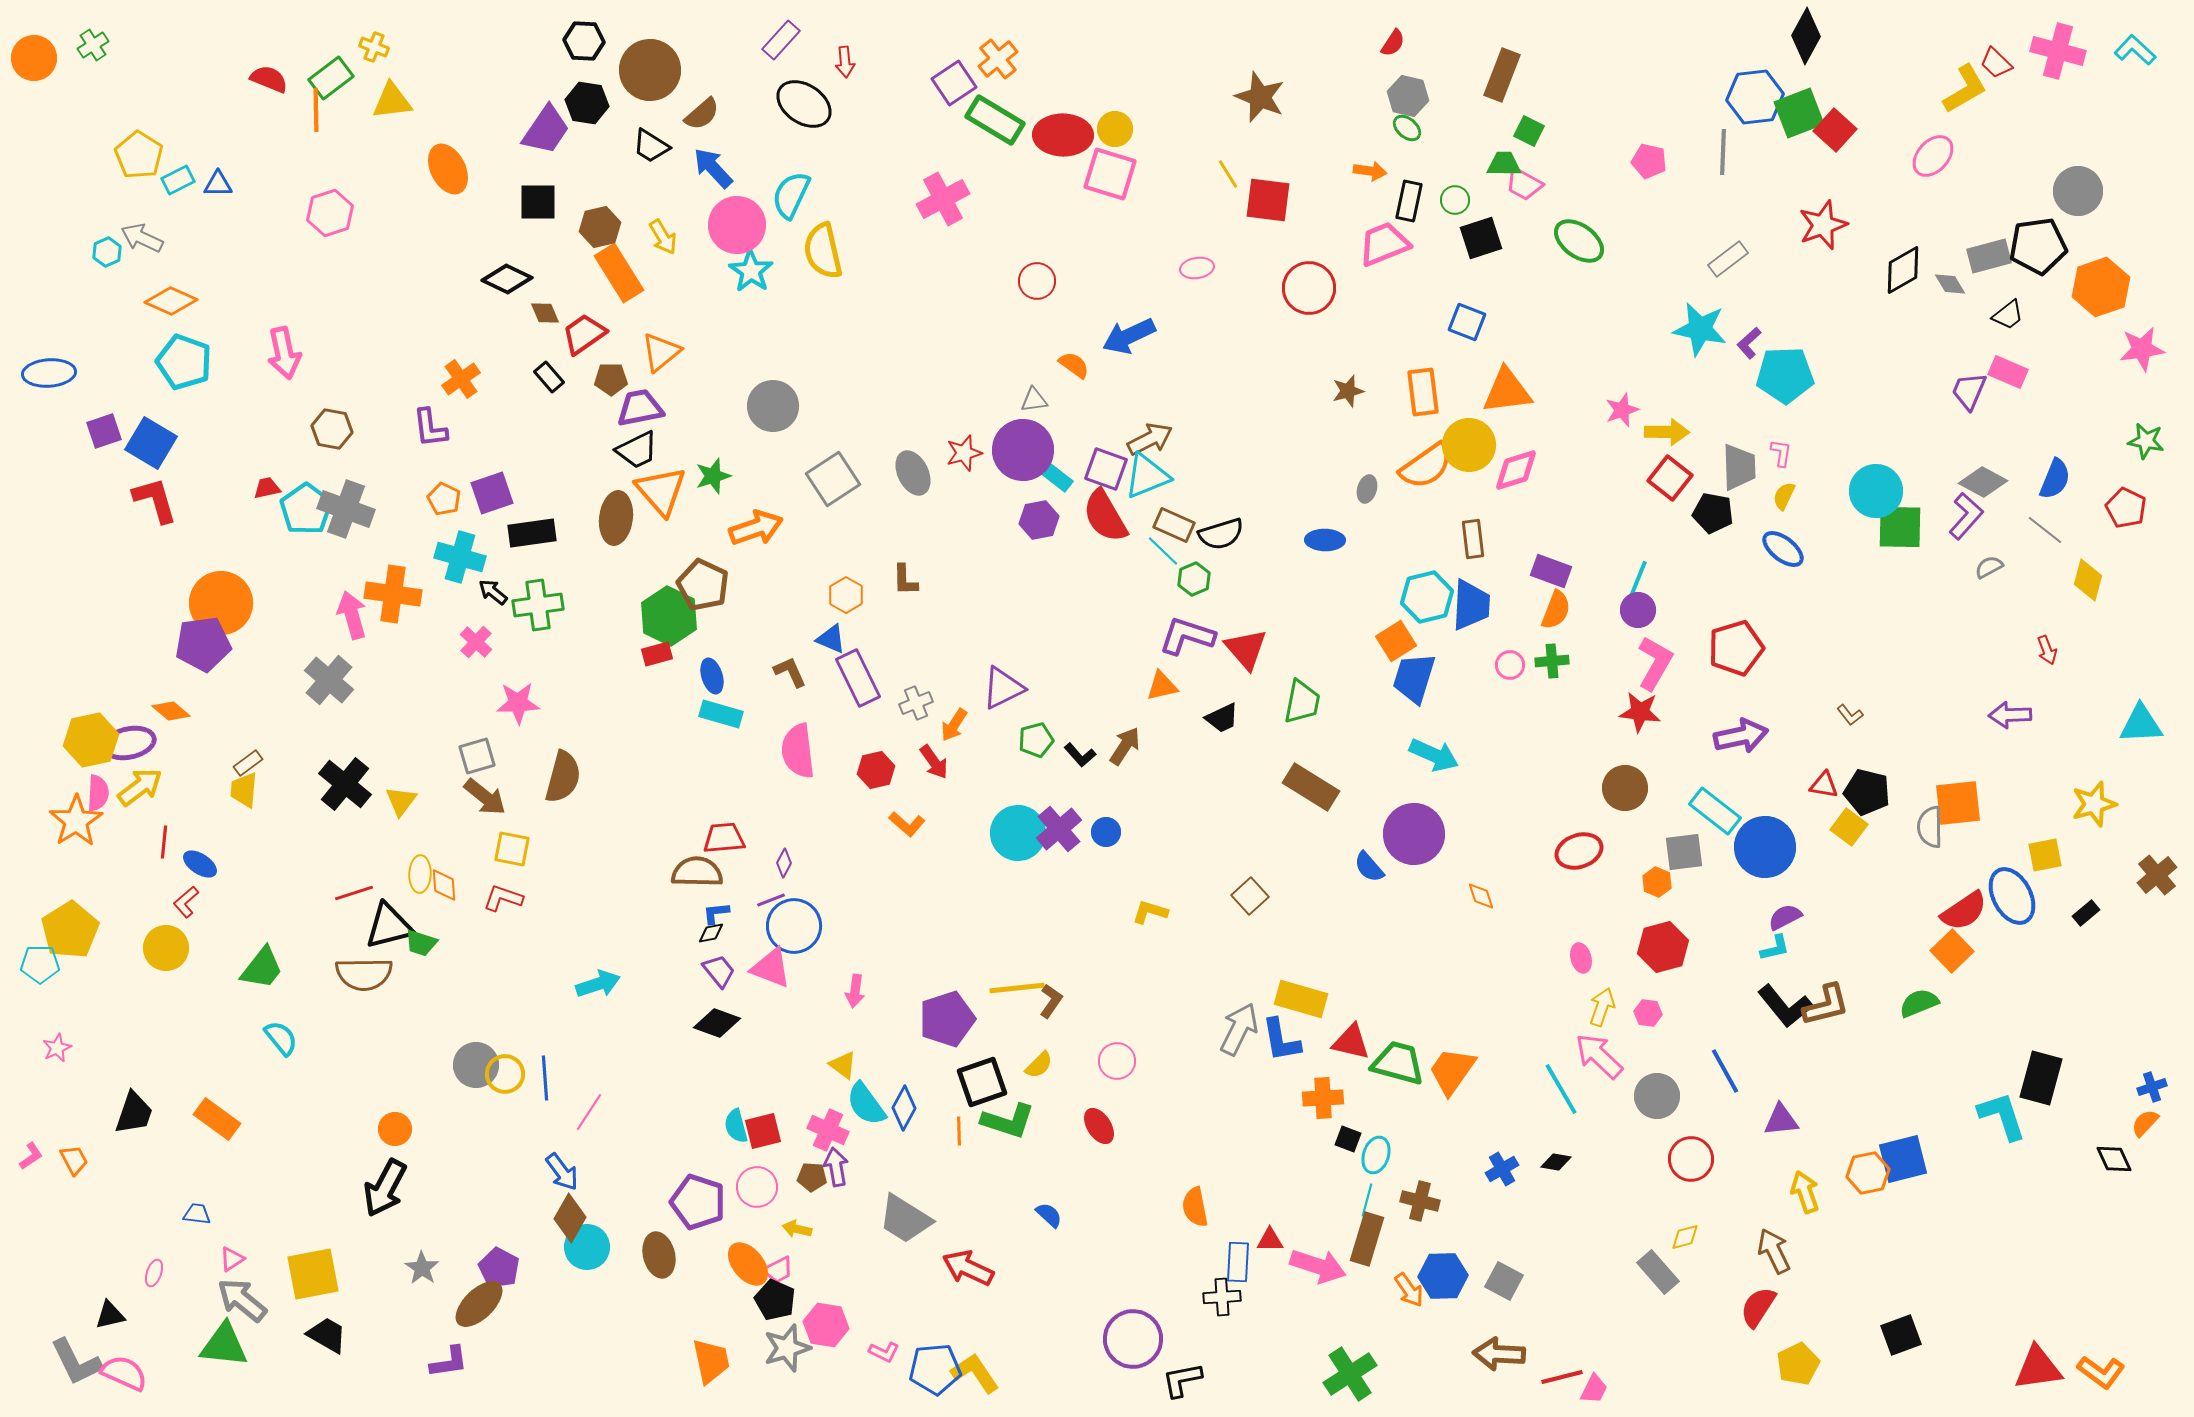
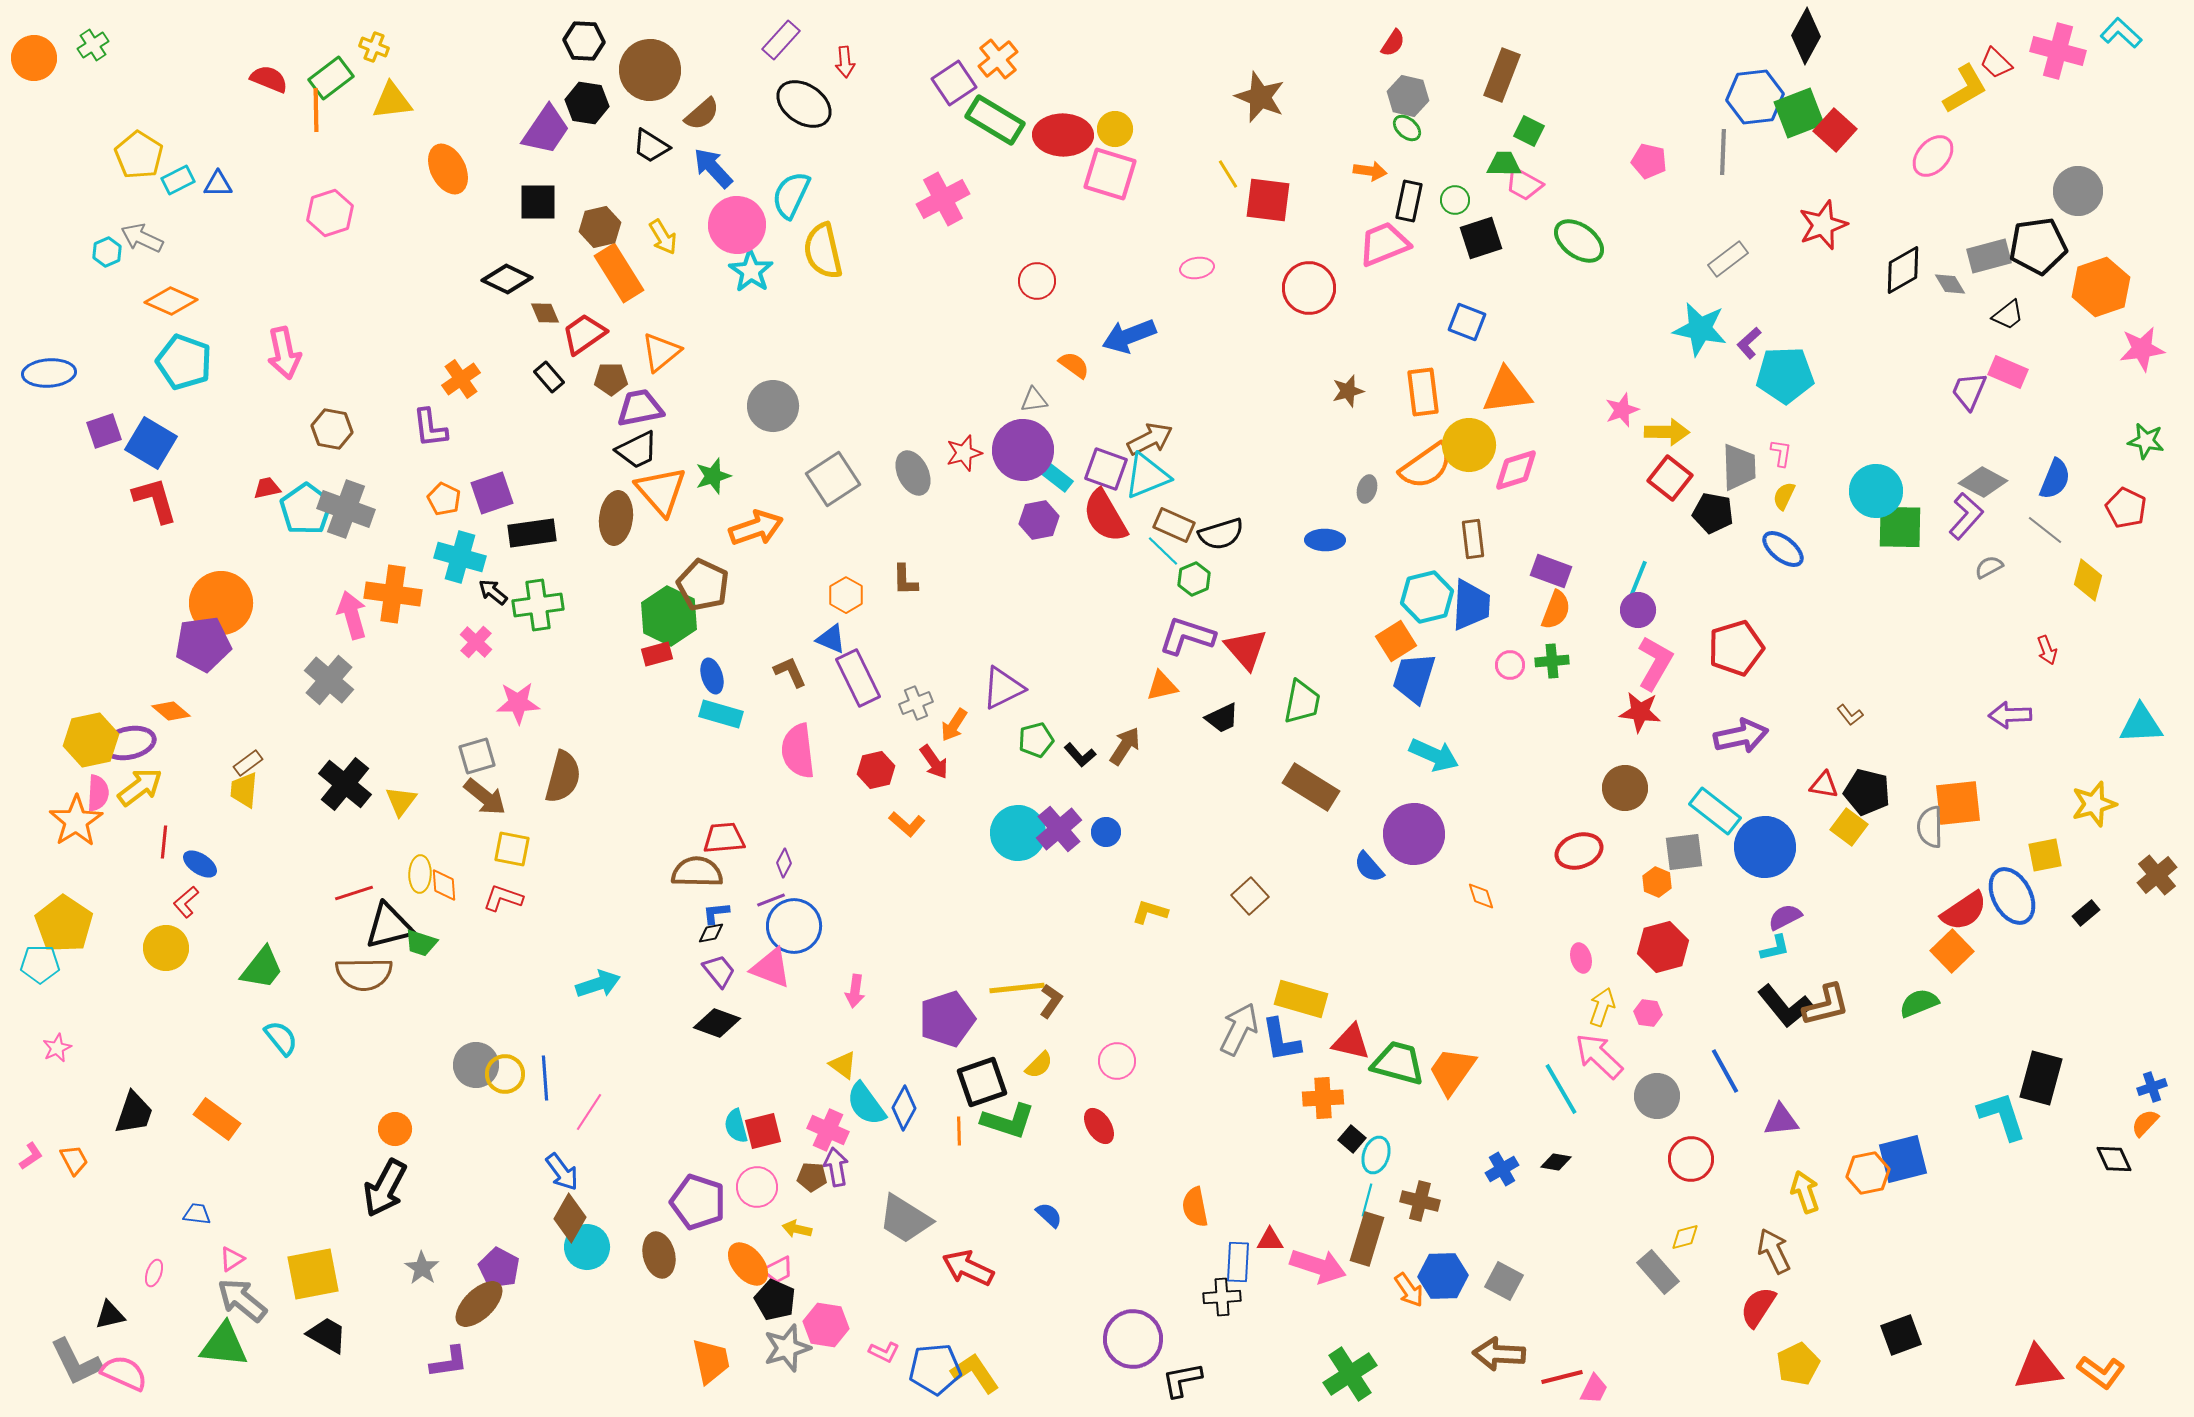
cyan L-shape at (2135, 50): moved 14 px left, 17 px up
blue arrow at (1129, 336): rotated 4 degrees clockwise
yellow pentagon at (70, 930): moved 6 px left, 6 px up; rotated 6 degrees counterclockwise
black square at (1348, 1139): moved 4 px right; rotated 20 degrees clockwise
